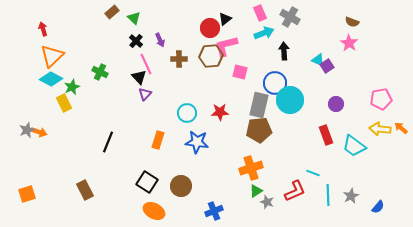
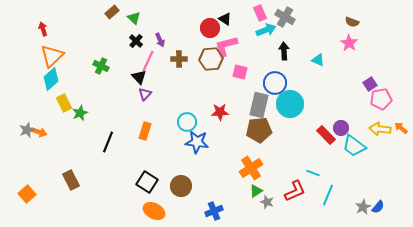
gray cross at (290, 17): moved 5 px left
black triangle at (225, 19): rotated 48 degrees counterclockwise
cyan arrow at (264, 33): moved 2 px right, 3 px up
brown hexagon at (211, 56): moved 3 px down
pink line at (146, 64): moved 2 px right, 3 px up; rotated 50 degrees clockwise
purple square at (327, 66): moved 43 px right, 18 px down
green cross at (100, 72): moved 1 px right, 6 px up
cyan diamond at (51, 79): rotated 70 degrees counterclockwise
green star at (72, 87): moved 8 px right, 26 px down
cyan circle at (290, 100): moved 4 px down
purple circle at (336, 104): moved 5 px right, 24 px down
cyan circle at (187, 113): moved 9 px down
red rectangle at (326, 135): rotated 24 degrees counterclockwise
orange rectangle at (158, 140): moved 13 px left, 9 px up
orange cross at (251, 168): rotated 15 degrees counterclockwise
brown rectangle at (85, 190): moved 14 px left, 10 px up
orange square at (27, 194): rotated 24 degrees counterclockwise
cyan line at (328, 195): rotated 25 degrees clockwise
gray star at (351, 196): moved 12 px right, 11 px down
